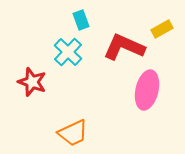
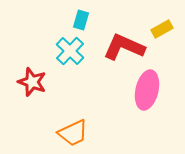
cyan rectangle: rotated 36 degrees clockwise
cyan cross: moved 2 px right, 1 px up
